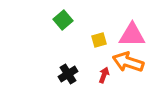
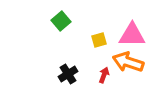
green square: moved 2 px left, 1 px down
